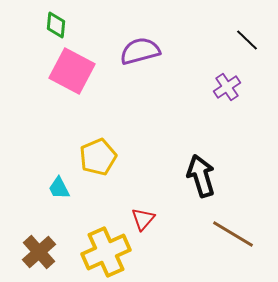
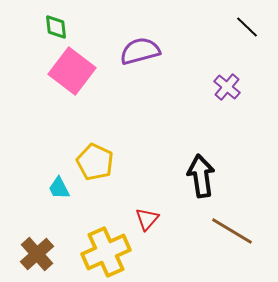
green diamond: moved 2 px down; rotated 12 degrees counterclockwise
black line: moved 13 px up
pink square: rotated 9 degrees clockwise
purple cross: rotated 16 degrees counterclockwise
yellow pentagon: moved 3 px left, 5 px down; rotated 24 degrees counterclockwise
black arrow: rotated 9 degrees clockwise
red triangle: moved 4 px right
brown line: moved 1 px left, 3 px up
brown cross: moved 2 px left, 2 px down
